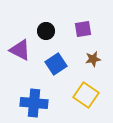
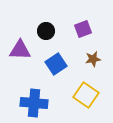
purple square: rotated 12 degrees counterclockwise
purple triangle: rotated 25 degrees counterclockwise
